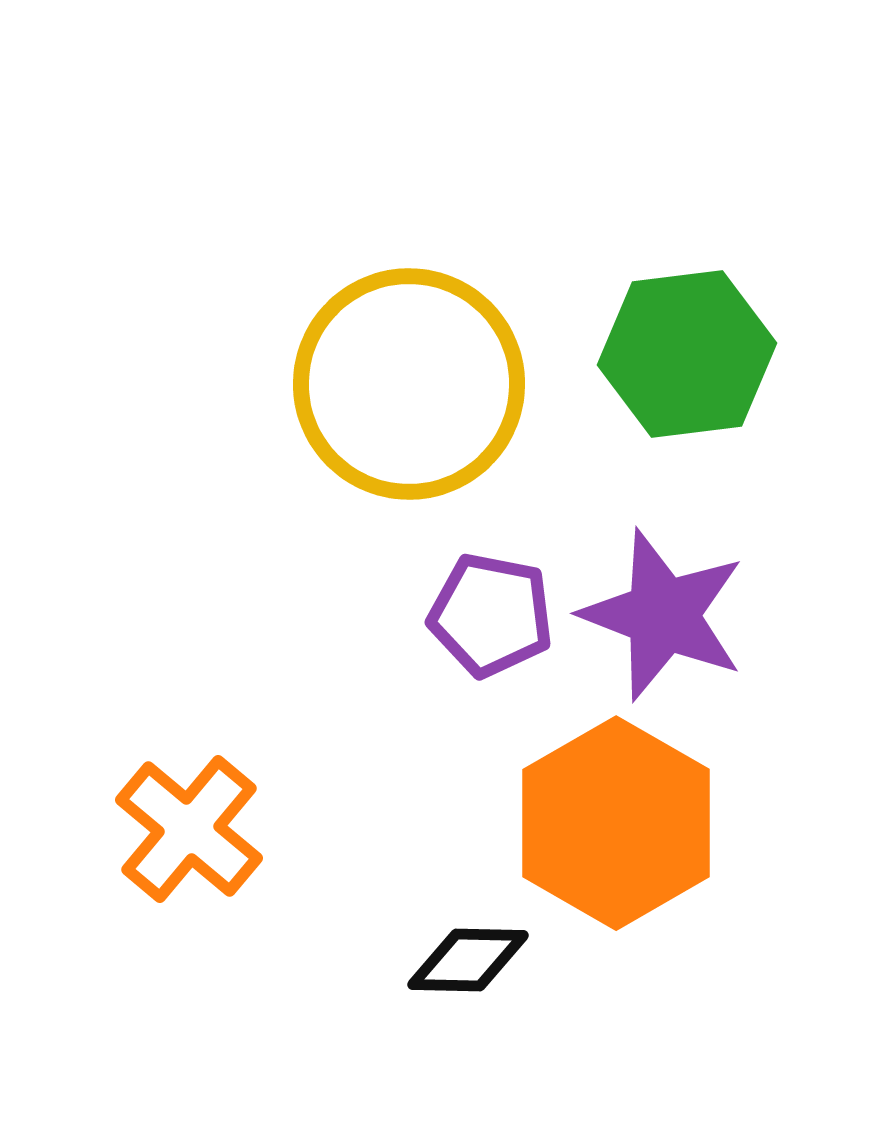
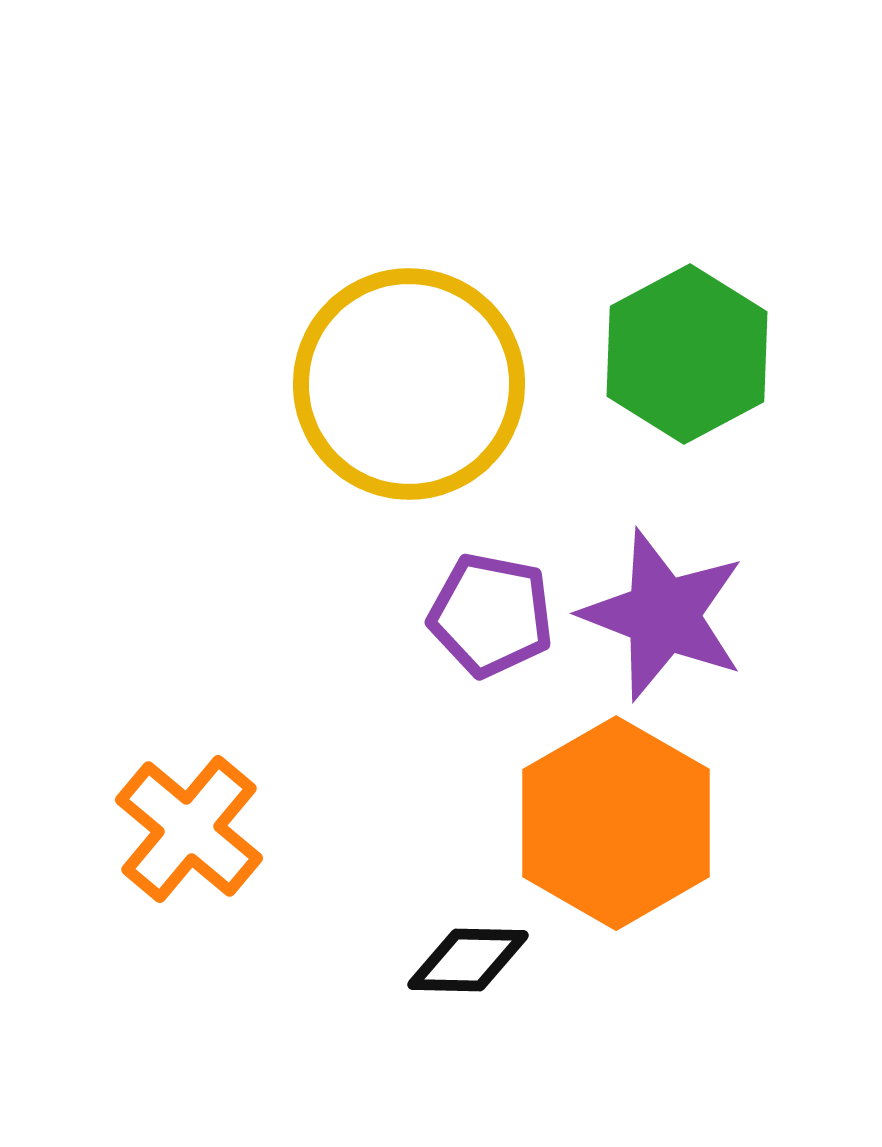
green hexagon: rotated 21 degrees counterclockwise
